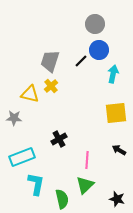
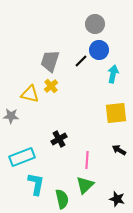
gray star: moved 3 px left, 2 px up
